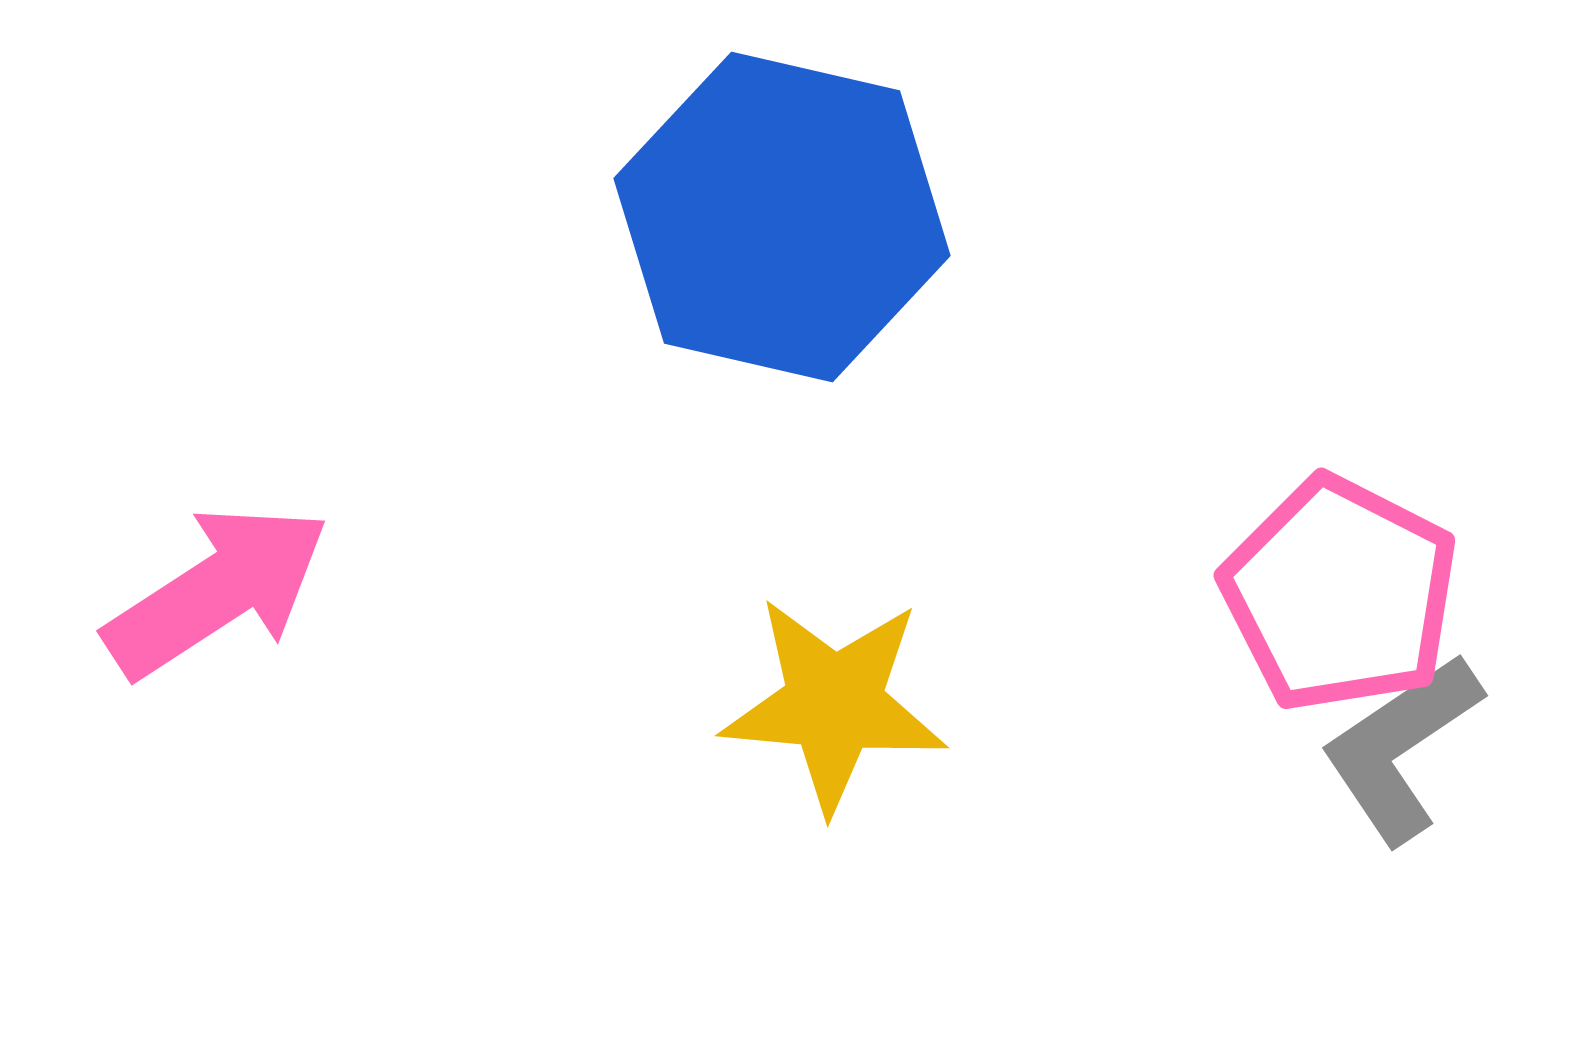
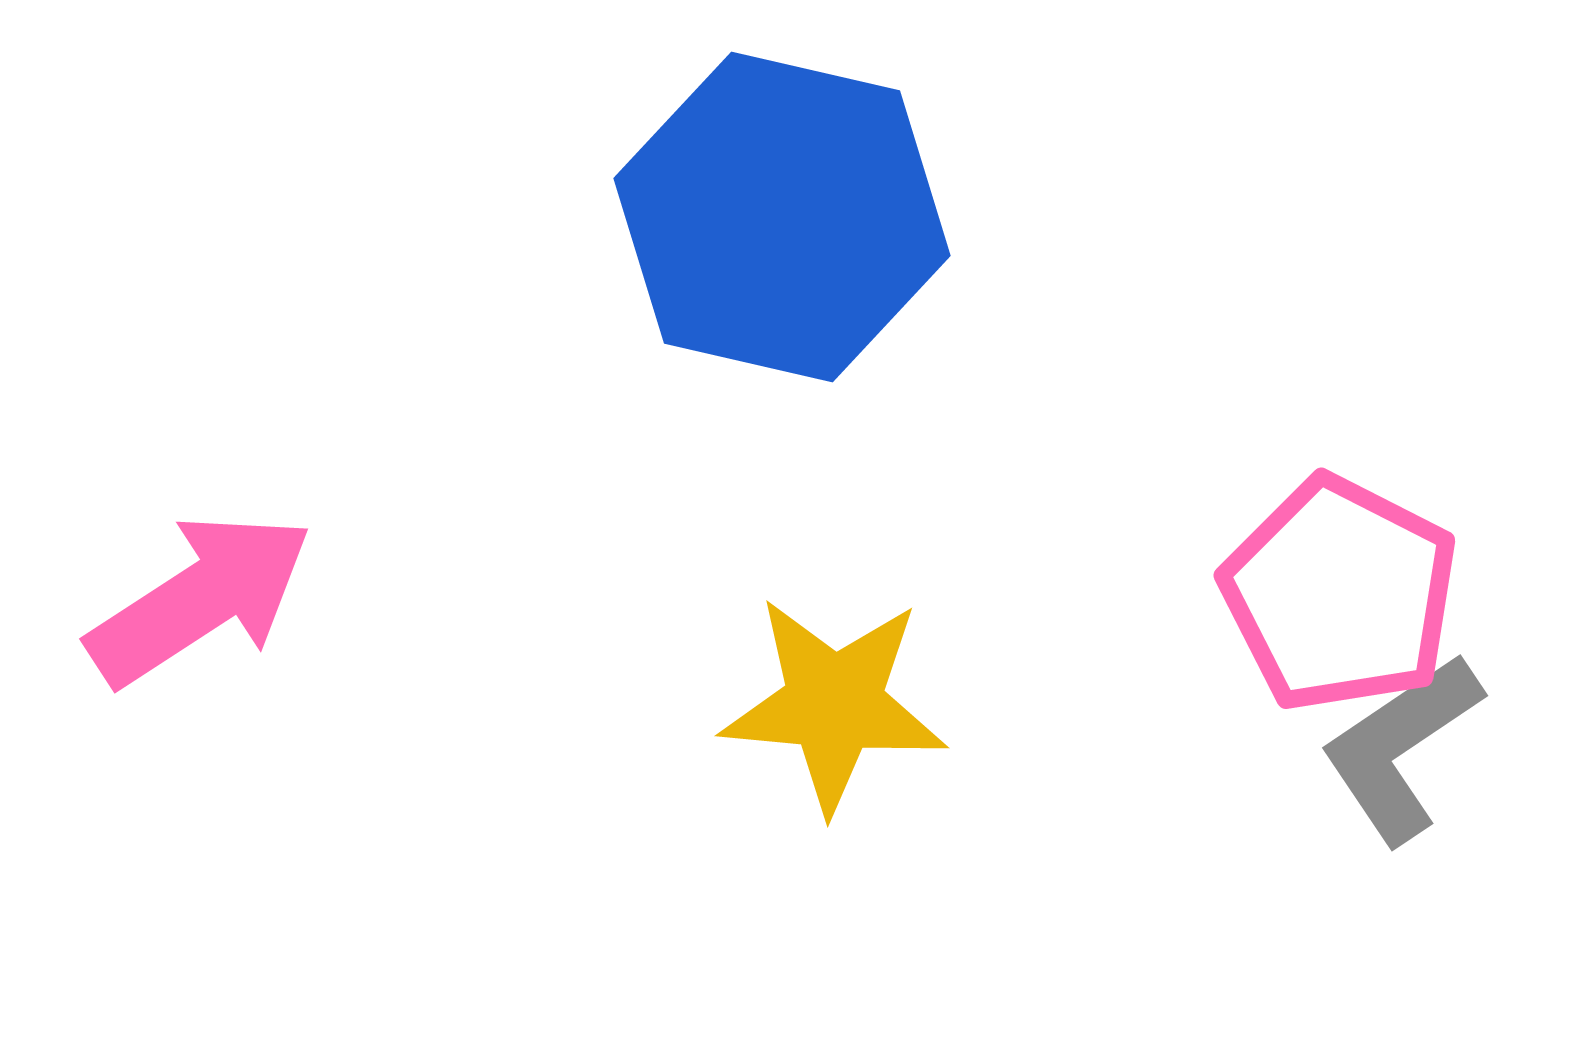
pink arrow: moved 17 px left, 8 px down
